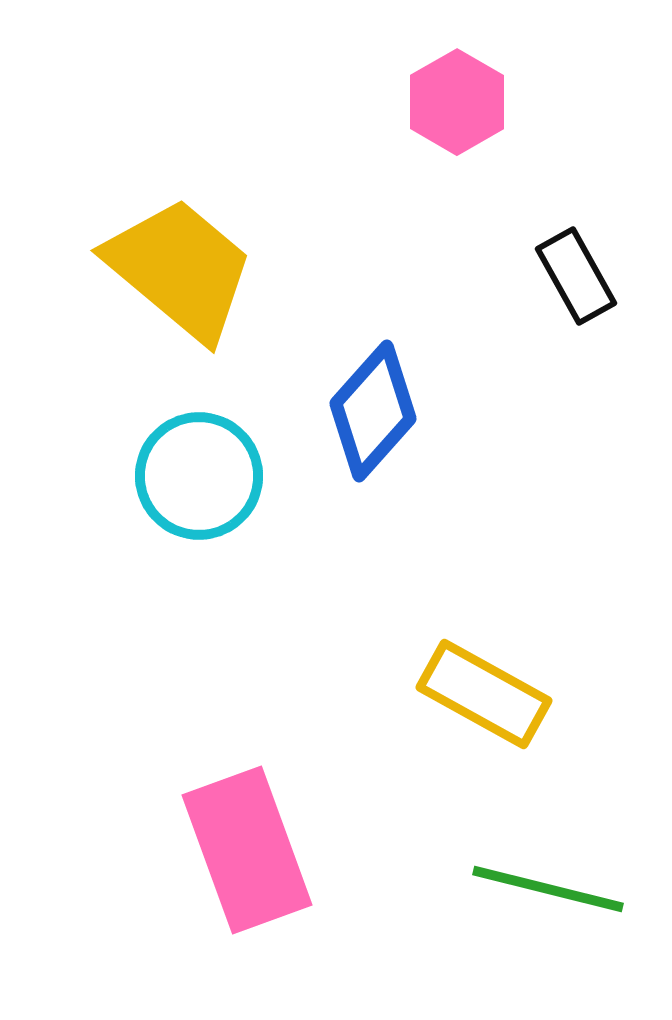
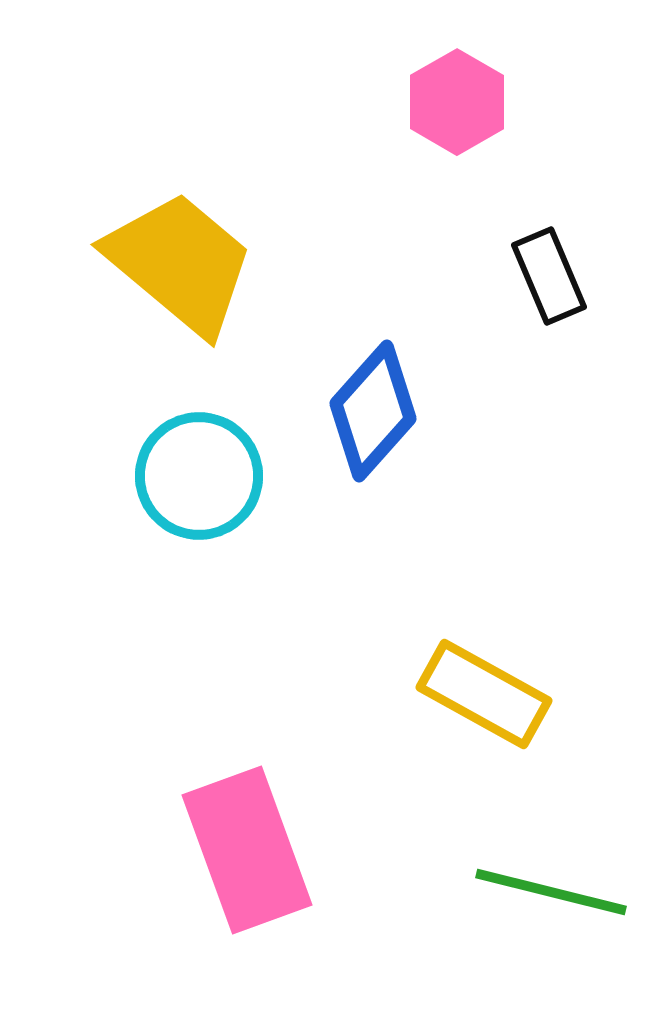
yellow trapezoid: moved 6 px up
black rectangle: moved 27 px left; rotated 6 degrees clockwise
green line: moved 3 px right, 3 px down
